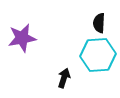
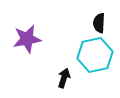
purple star: moved 5 px right, 1 px down
cyan hexagon: moved 3 px left; rotated 8 degrees counterclockwise
